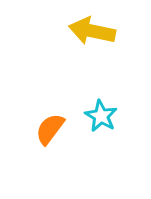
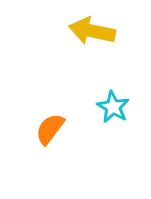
cyan star: moved 12 px right, 9 px up
